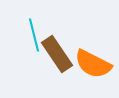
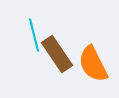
orange semicircle: rotated 36 degrees clockwise
